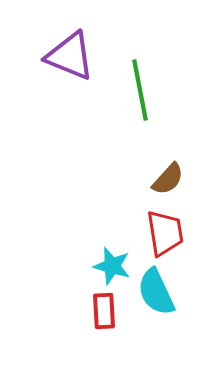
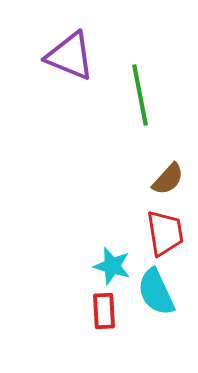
green line: moved 5 px down
